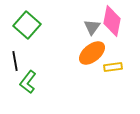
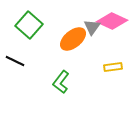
pink diamond: rotated 76 degrees counterclockwise
green square: moved 2 px right
orange ellipse: moved 19 px left, 14 px up
black line: rotated 54 degrees counterclockwise
green L-shape: moved 33 px right
